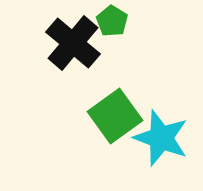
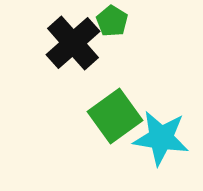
black cross: rotated 8 degrees clockwise
cyan star: rotated 12 degrees counterclockwise
